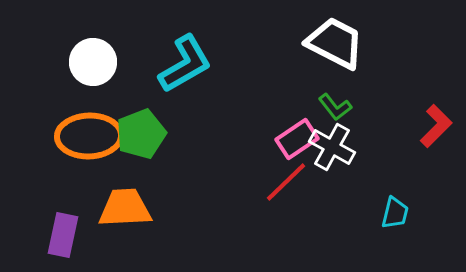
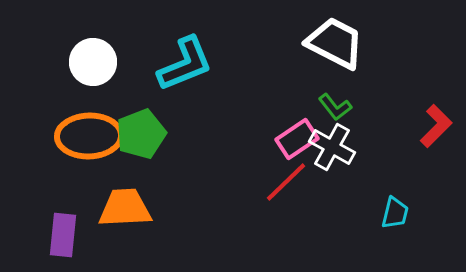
cyan L-shape: rotated 8 degrees clockwise
purple rectangle: rotated 6 degrees counterclockwise
